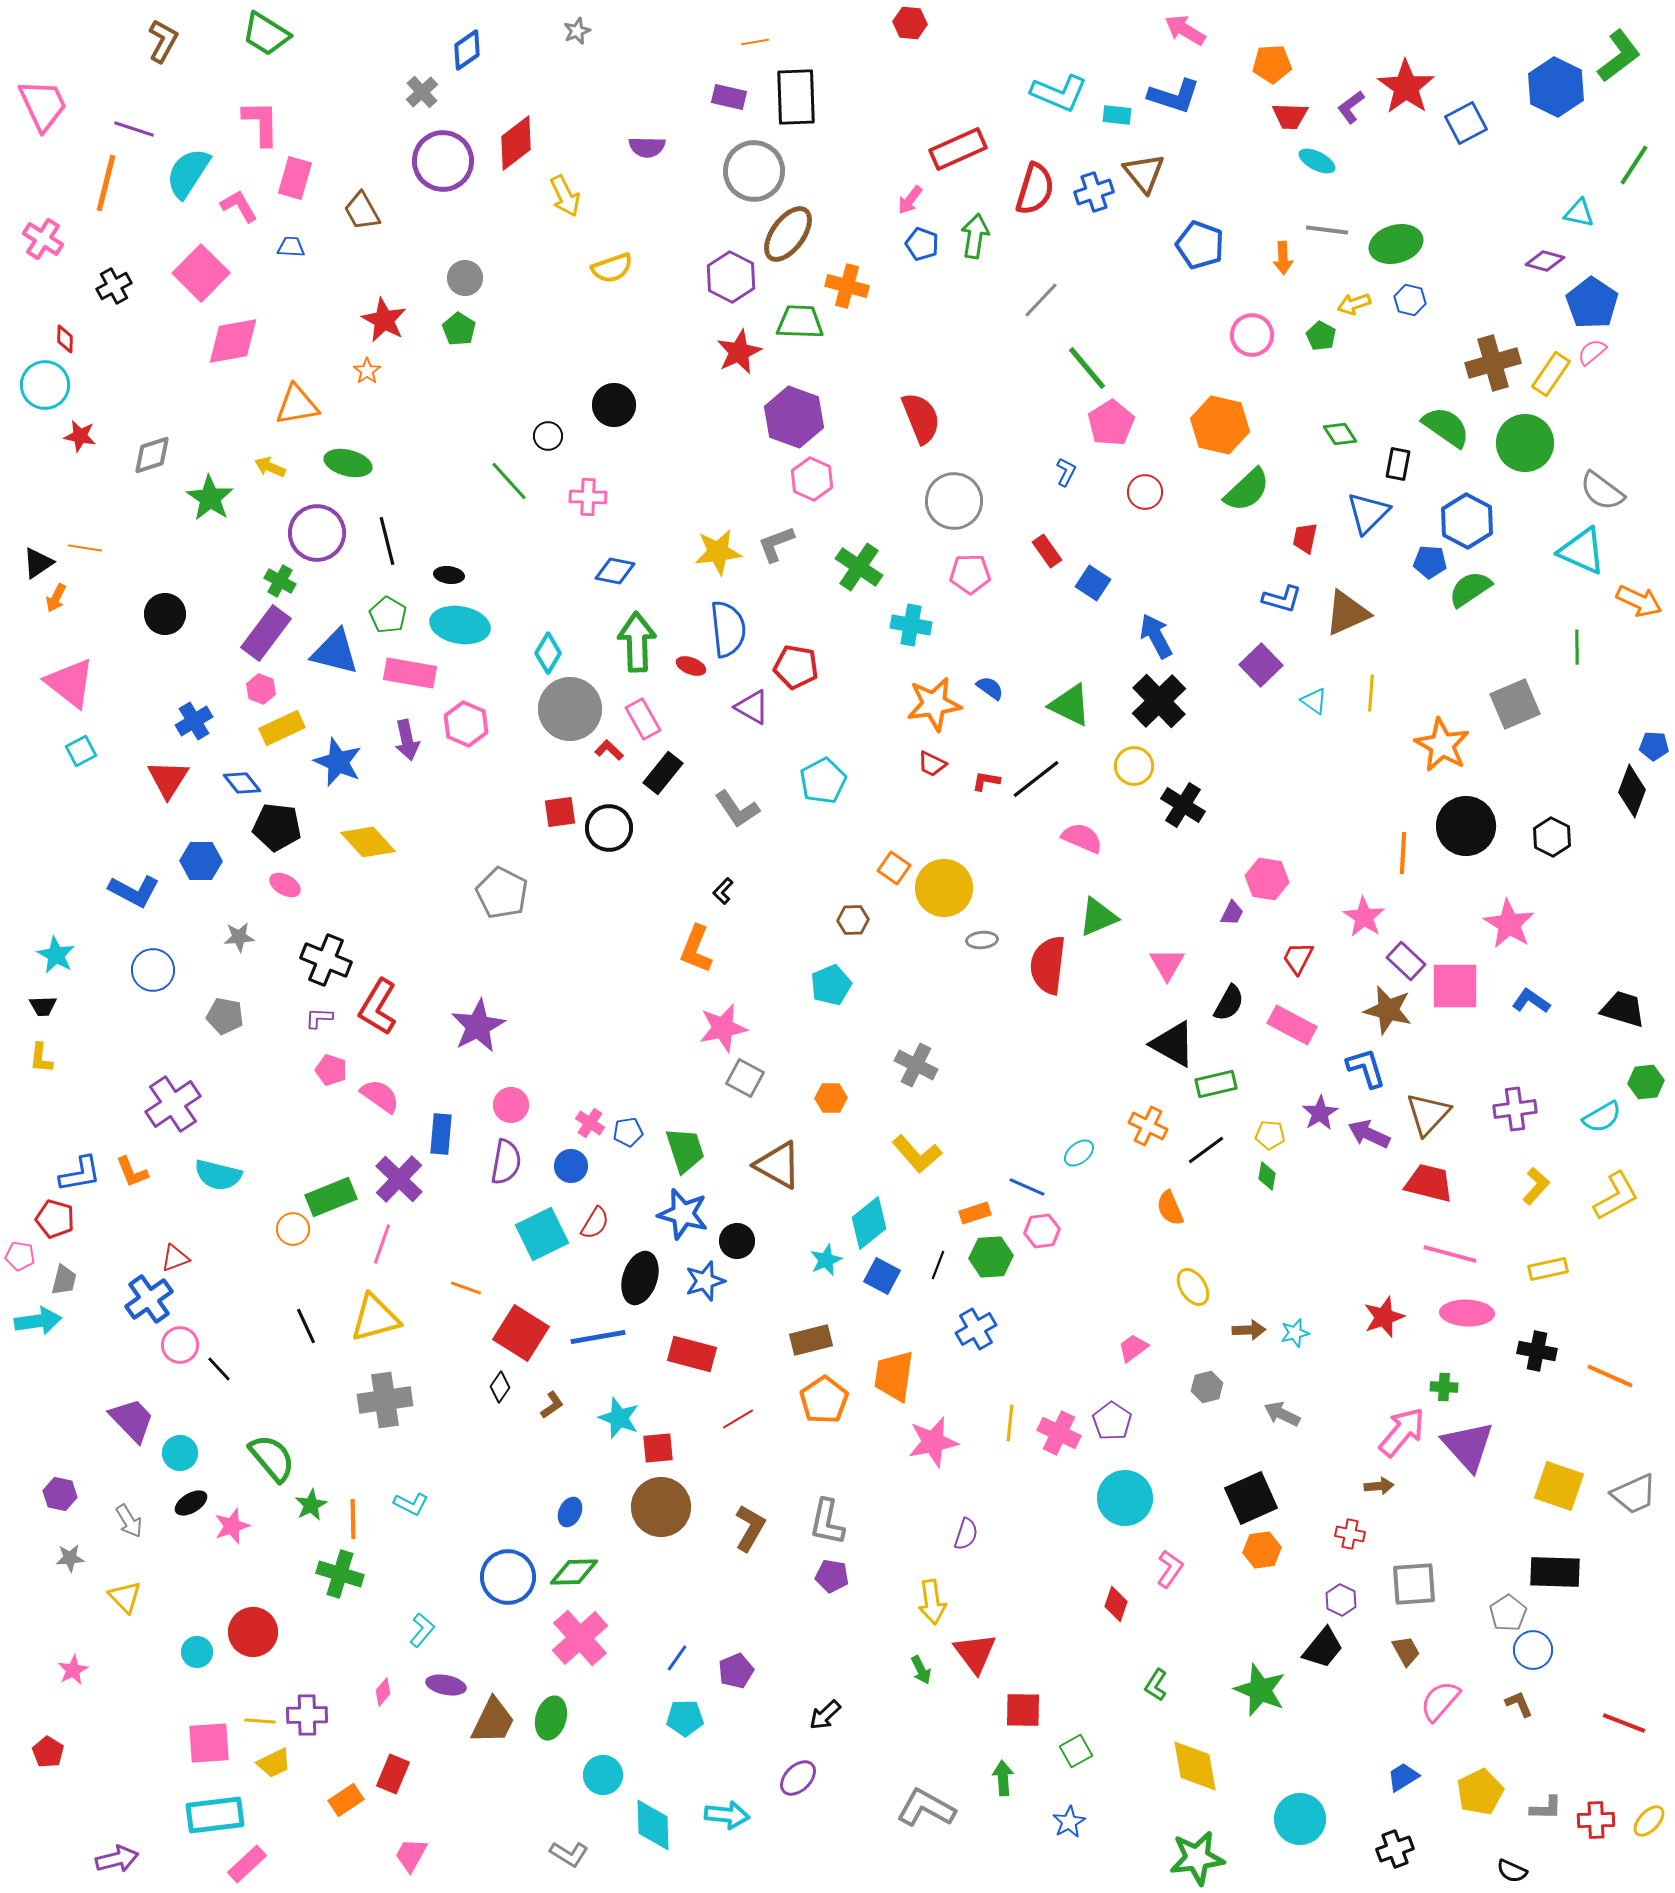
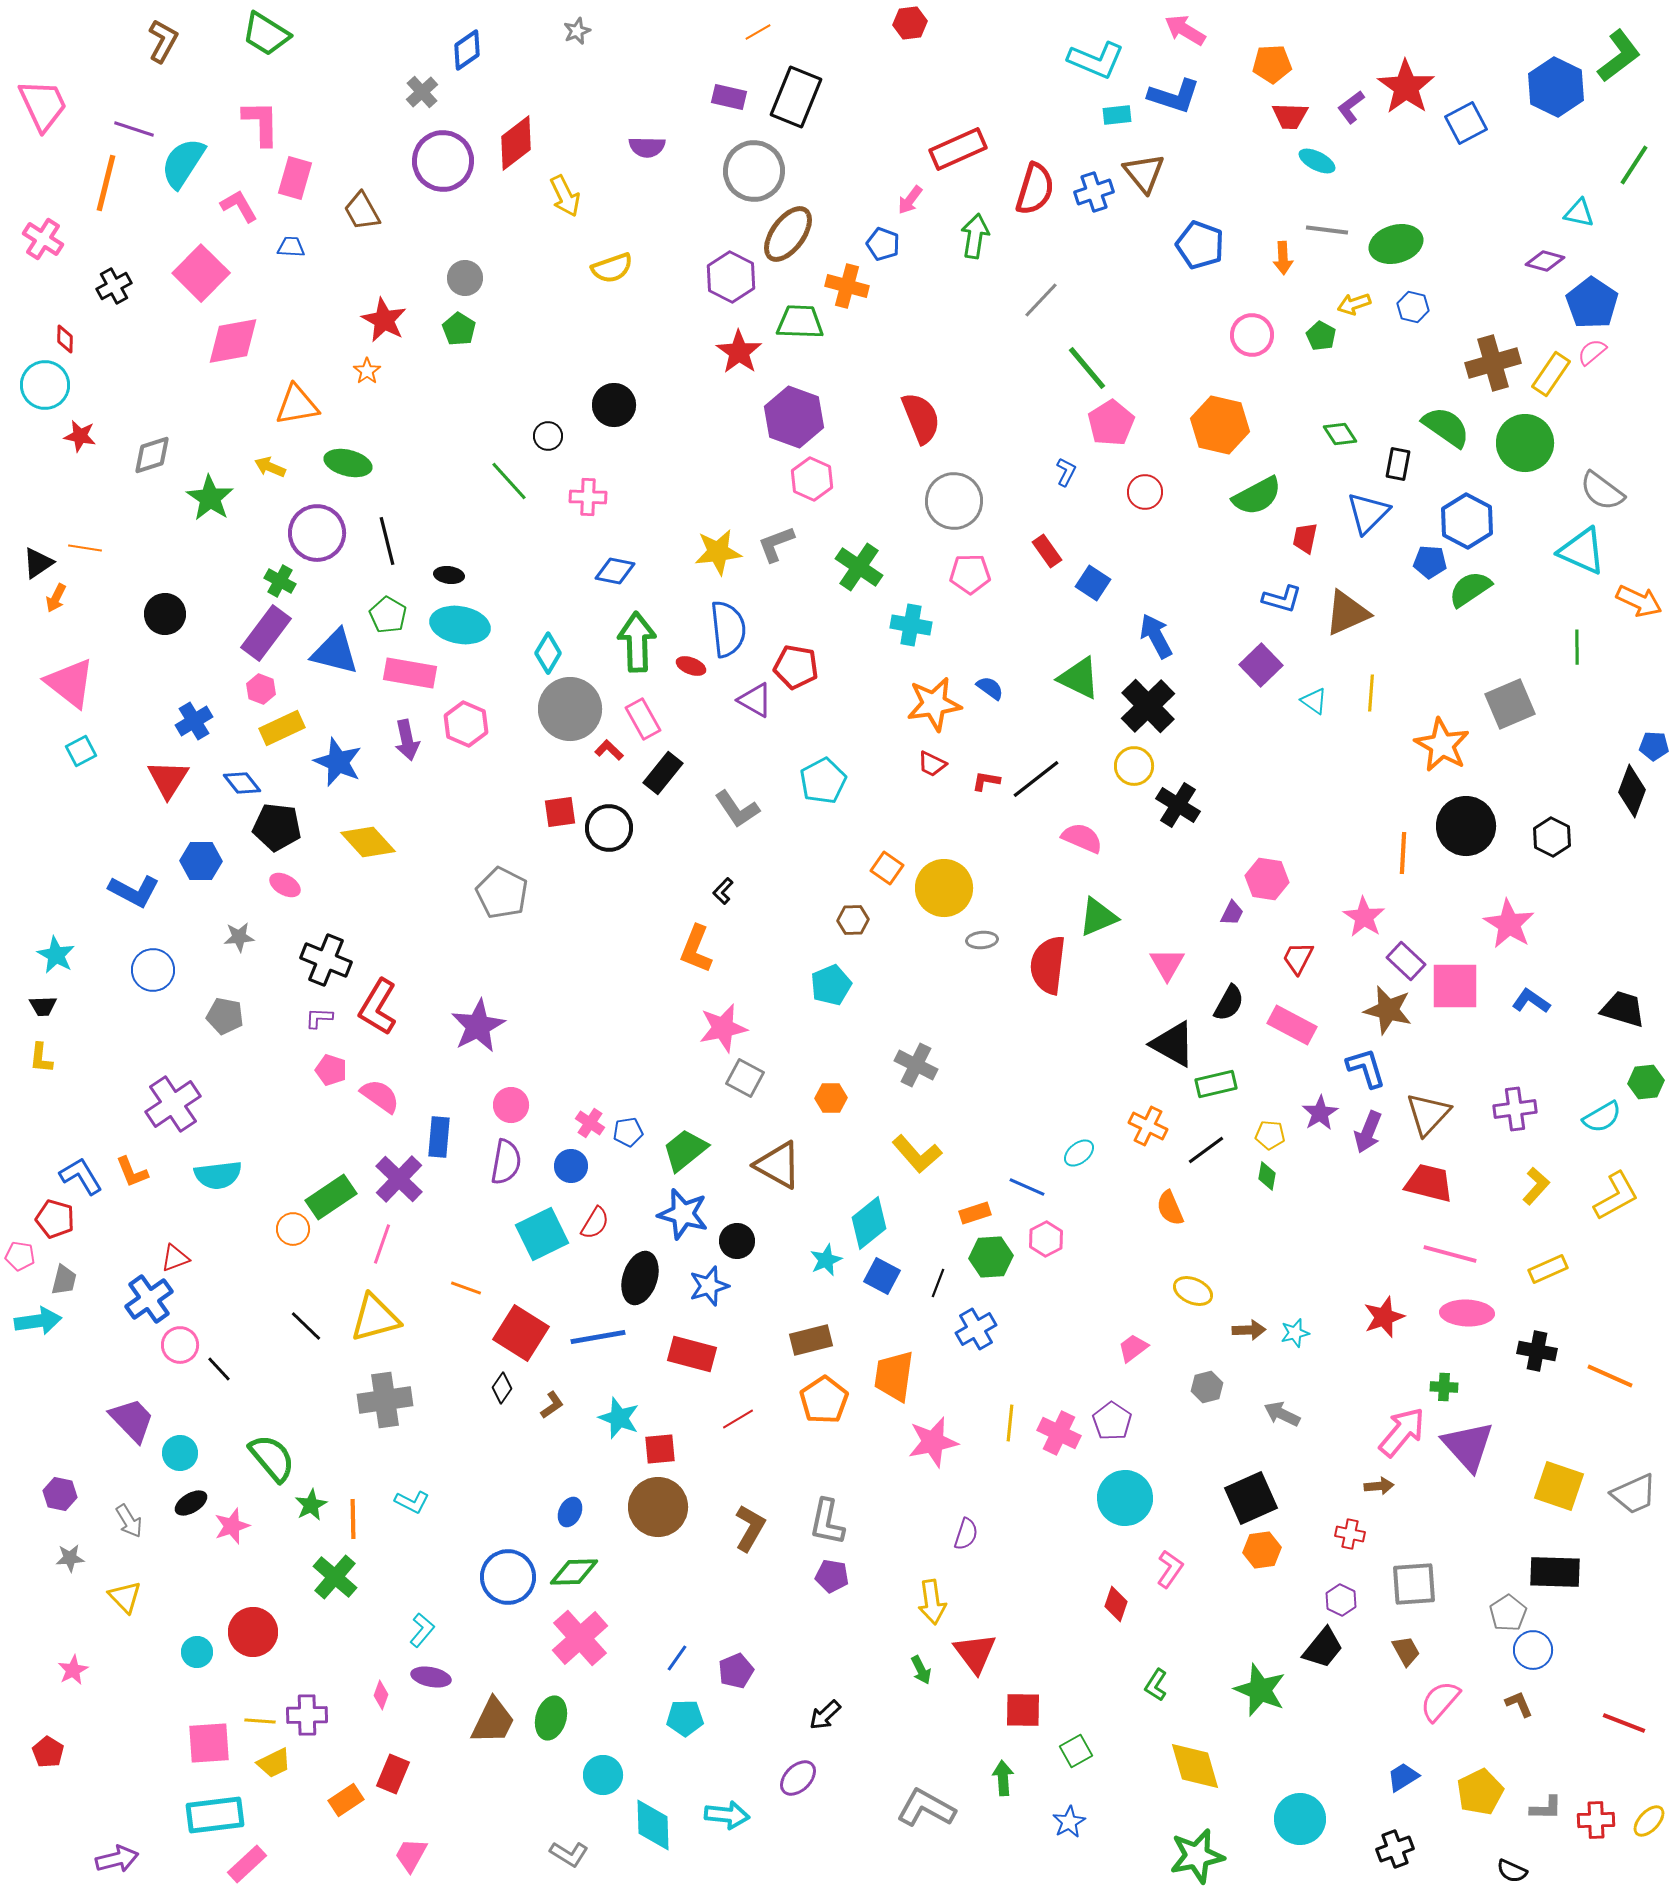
red hexagon at (910, 23): rotated 12 degrees counterclockwise
orange line at (755, 42): moved 3 px right, 10 px up; rotated 20 degrees counterclockwise
cyan L-shape at (1059, 93): moved 37 px right, 33 px up
black rectangle at (796, 97): rotated 24 degrees clockwise
cyan rectangle at (1117, 115): rotated 12 degrees counterclockwise
cyan semicircle at (188, 173): moved 5 px left, 10 px up
blue pentagon at (922, 244): moved 39 px left
blue hexagon at (1410, 300): moved 3 px right, 7 px down
red star at (739, 352): rotated 12 degrees counterclockwise
green semicircle at (1247, 490): moved 10 px right, 6 px down; rotated 15 degrees clockwise
black cross at (1159, 701): moved 11 px left, 5 px down
gray square at (1515, 704): moved 5 px left
green triangle at (1070, 705): moved 9 px right, 27 px up
purple triangle at (752, 707): moved 3 px right, 7 px up
black cross at (1183, 805): moved 5 px left
orange square at (894, 868): moved 7 px left
blue rectangle at (441, 1134): moved 2 px left, 3 px down
purple arrow at (1369, 1134): moved 1 px left, 2 px up; rotated 93 degrees counterclockwise
green trapezoid at (685, 1150): rotated 111 degrees counterclockwise
blue L-shape at (80, 1174): moved 1 px right, 2 px down; rotated 111 degrees counterclockwise
cyan semicircle at (218, 1175): rotated 21 degrees counterclockwise
green rectangle at (331, 1197): rotated 12 degrees counterclockwise
pink hexagon at (1042, 1231): moved 4 px right, 8 px down; rotated 20 degrees counterclockwise
black line at (938, 1265): moved 18 px down
yellow rectangle at (1548, 1269): rotated 12 degrees counterclockwise
blue star at (705, 1281): moved 4 px right, 5 px down
yellow ellipse at (1193, 1287): moved 4 px down; rotated 33 degrees counterclockwise
black line at (306, 1326): rotated 21 degrees counterclockwise
black diamond at (500, 1387): moved 2 px right, 1 px down
red square at (658, 1448): moved 2 px right, 1 px down
cyan L-shape at (411, 1504): moved 1 px right, 2 px up
brown circle at (661, 1507): moved 3 px left
green cross at (340, 1574): moved 5 px left, 3 px down; rotated 24 degrees clockwise
purple ellipse at (446, 1685): moved 15 px left, 8 px up
pink diamond at (383, 1692): moved 2 px left, 3 px down; rotated 20 degrees counterclockwise
yellow diamond at (1195, 1766): rotated 6 degrees counterclockwise
green star at (1197, 1858): moved 2 px up; rotated 4 degrees counterclockwise
